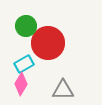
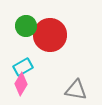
red circle: moved 2 px right, 8 px up
cyan rectangle: moved 1 px left, 3 px down
gray triangle: moved 13 px right; rotated 10 degrees clockwise
